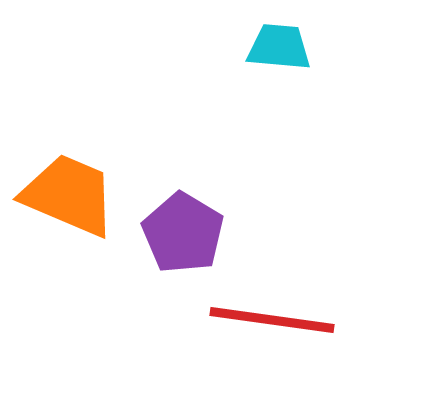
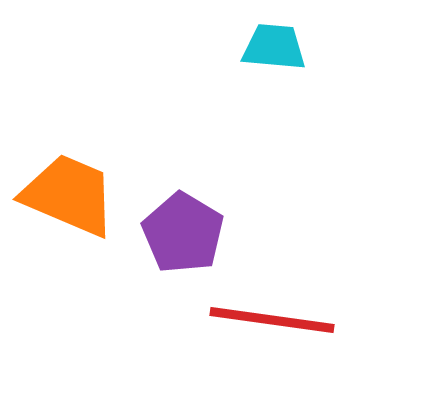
cyan trapezoid: moved 5 px left
